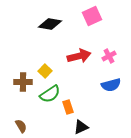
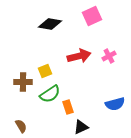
yellow square: rotated 24 degrees clockwise
blue semicircle: moved 4 px right, 19 px down
